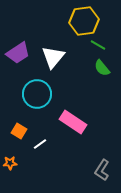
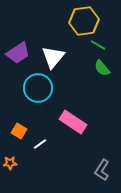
cyan circle: moved 1 px right, 6 px up
